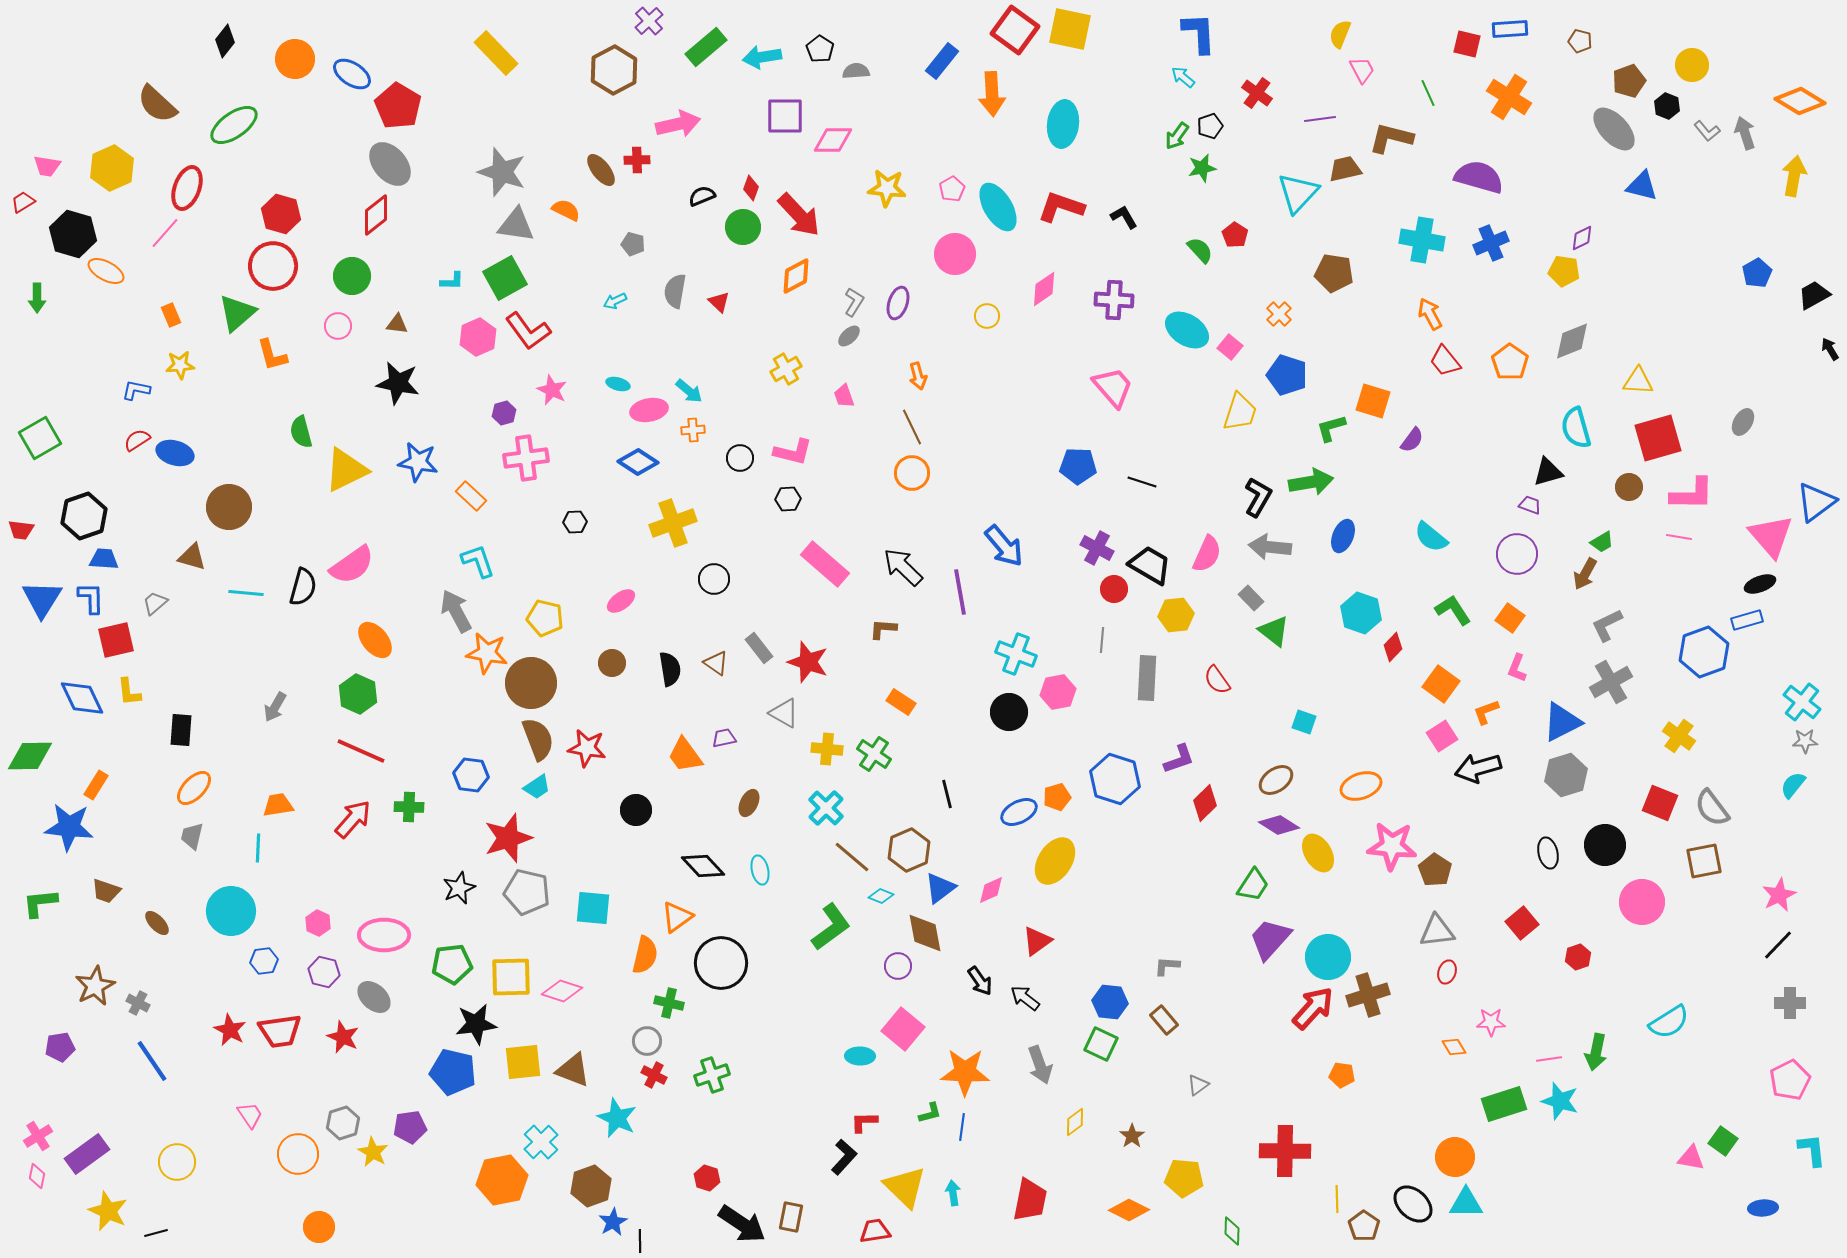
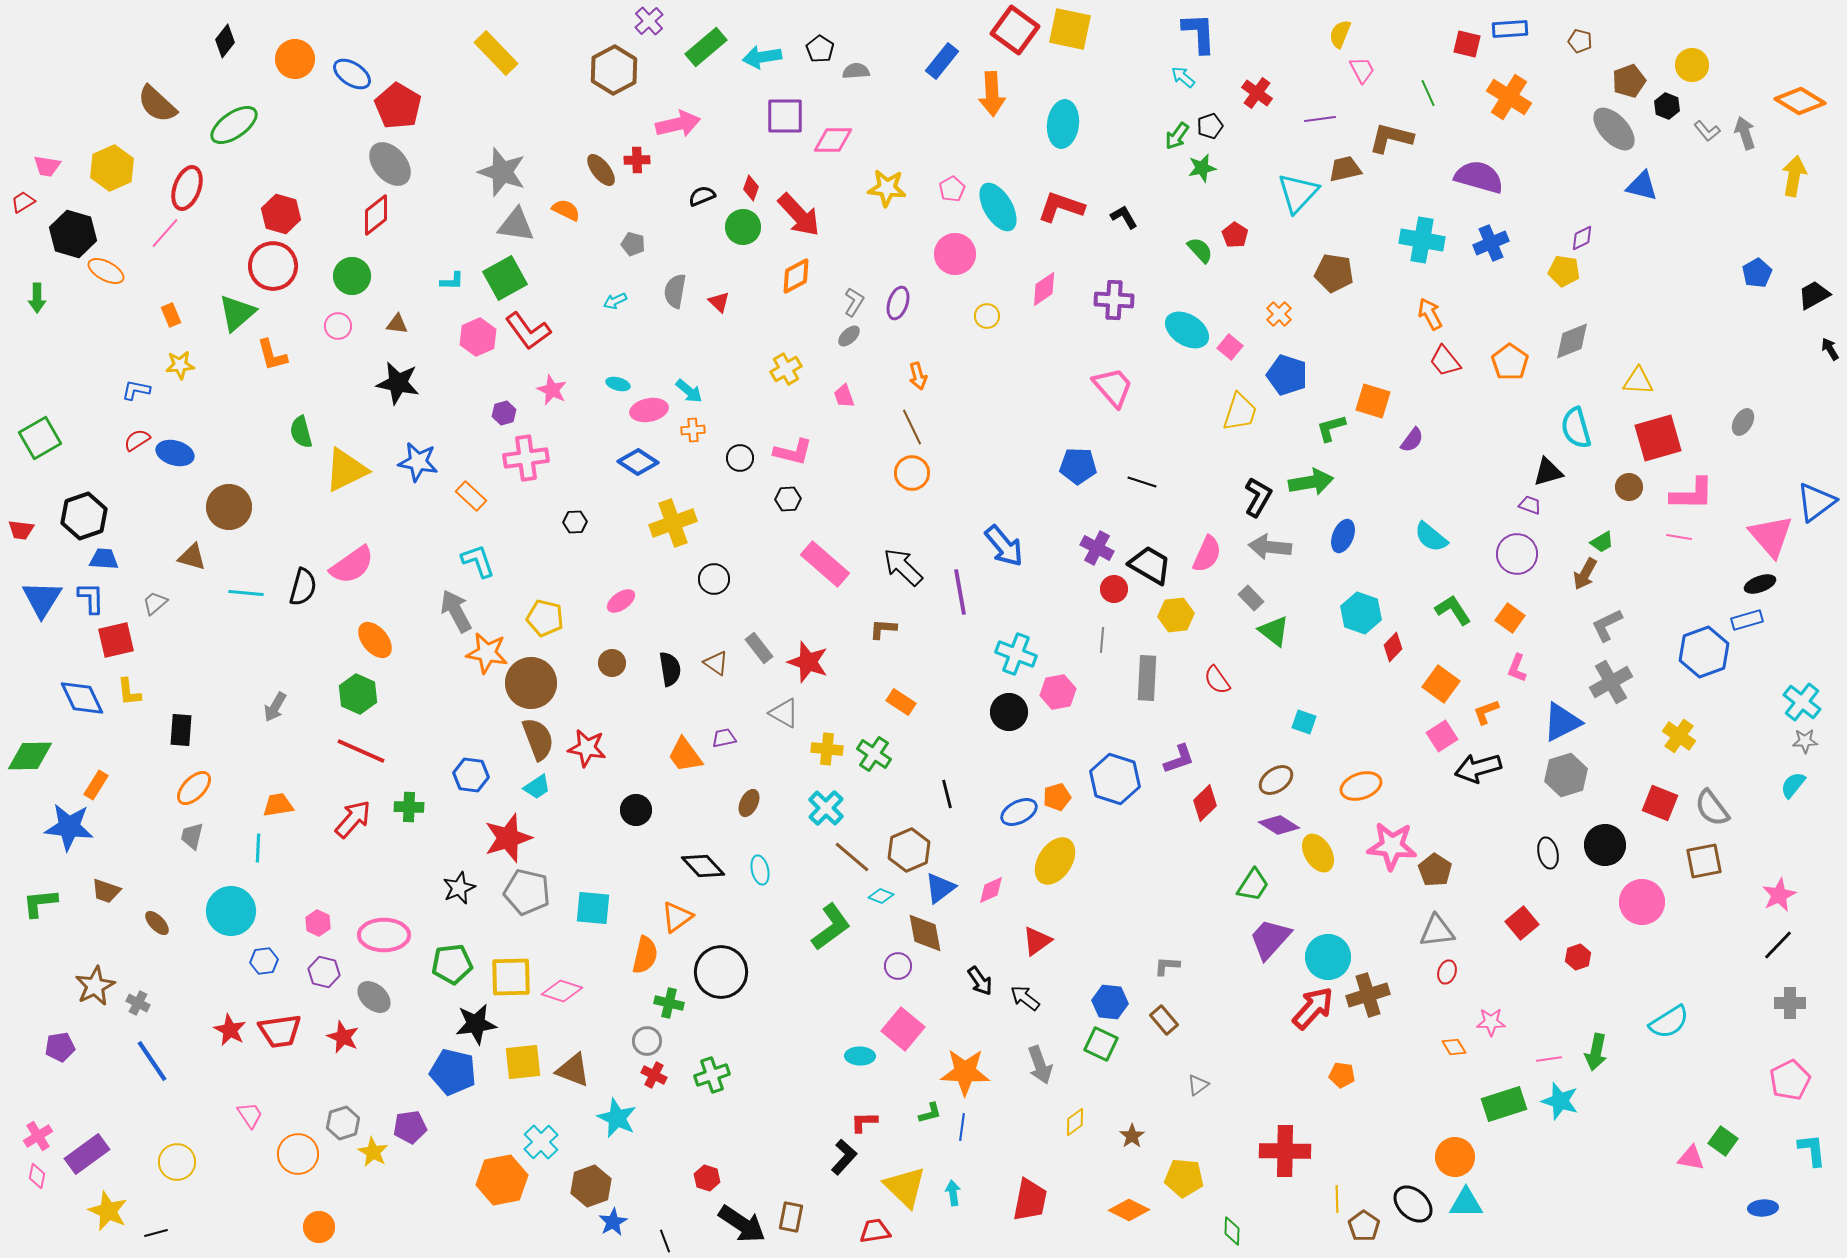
black circle at (721, 963): moved 9 px down
black line at (640, 1241): moved 25 px right; rotated 20 degrees counterclockwise
